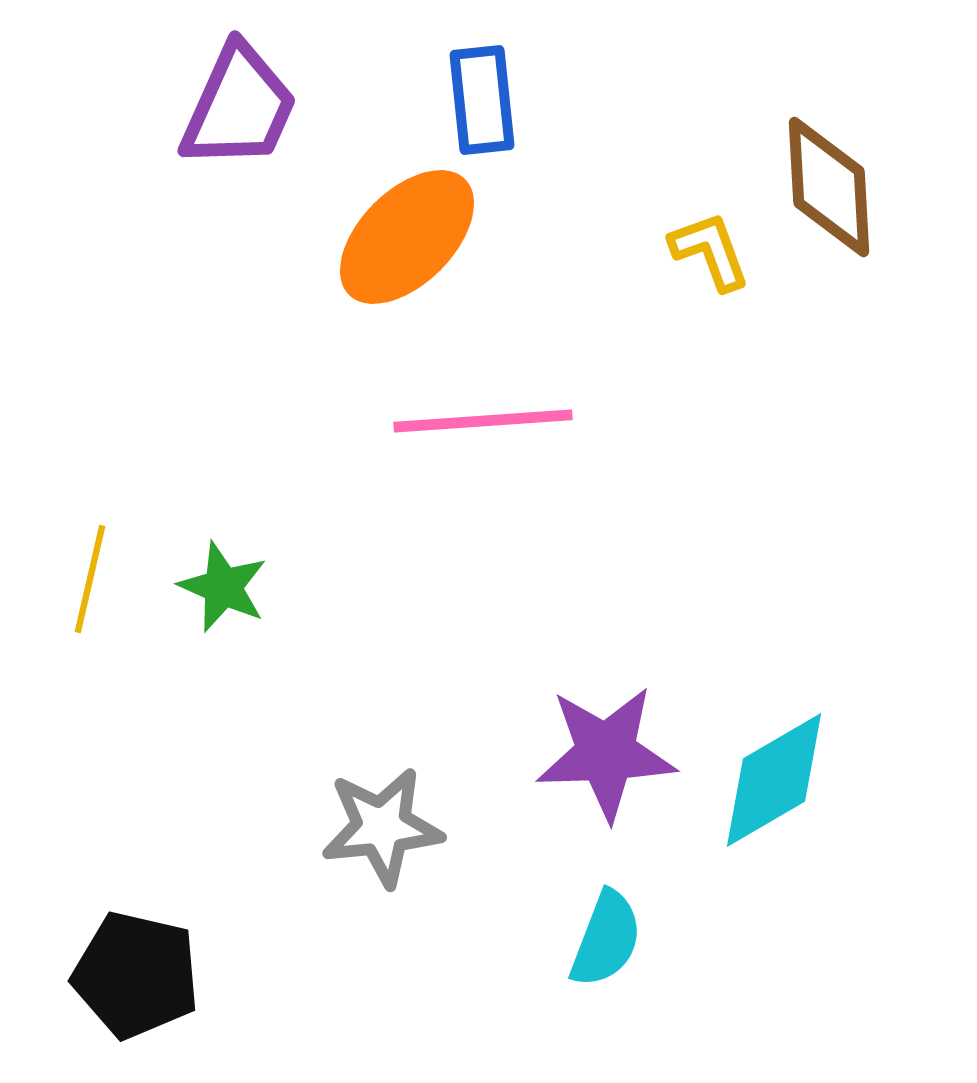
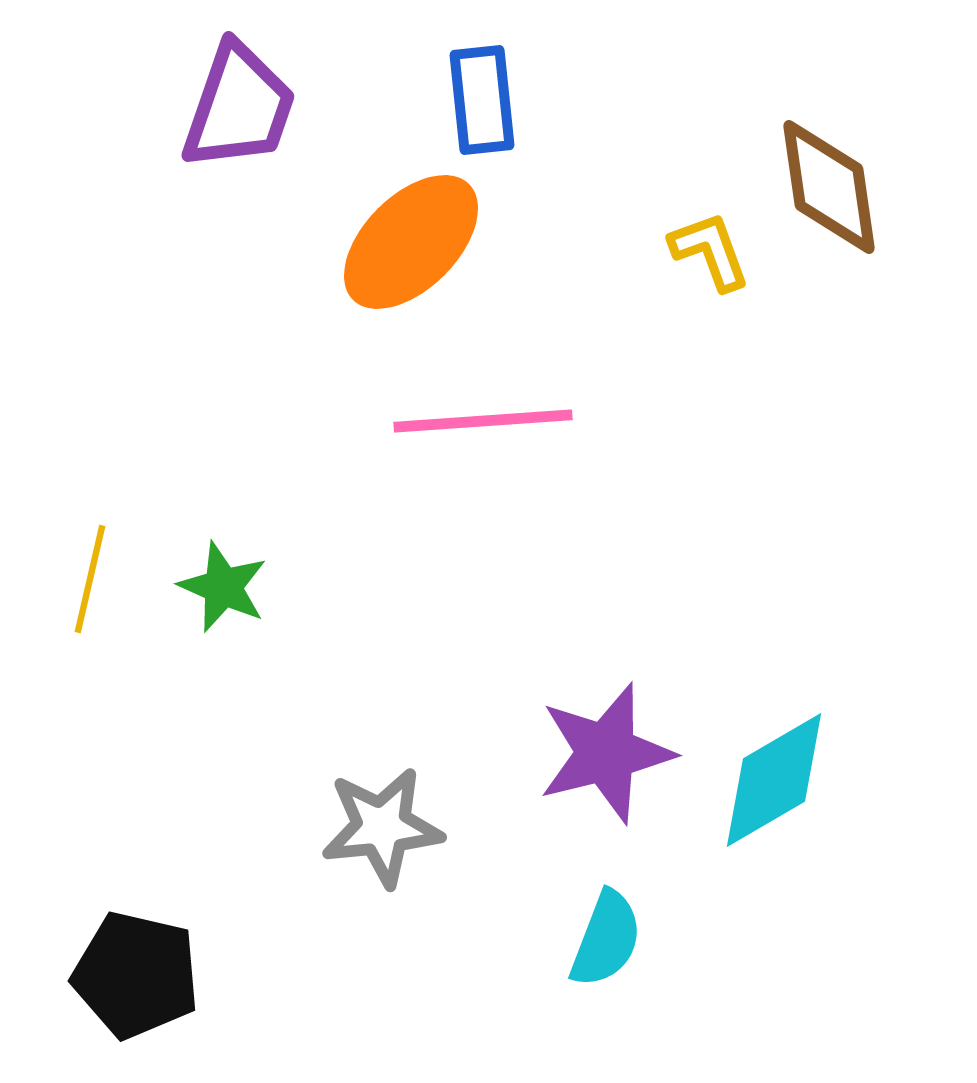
purple trapezoid: rotated 5 degrees counterclockwise
brown diamond: rotated 5 degrees counterclockwise
orange ellipse: moved 4 px right, 5 px down
purple star: rotated 12 degrees counterclockwise
